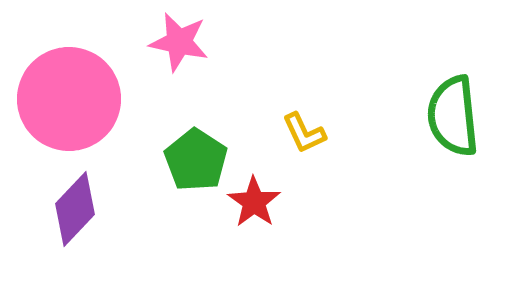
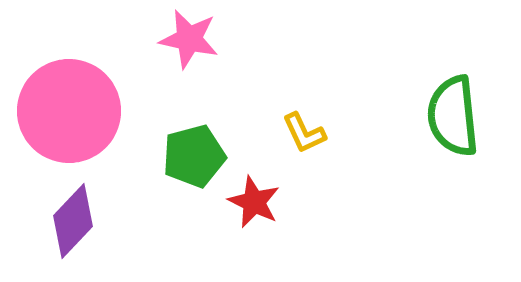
pink star: moved 10 px right, 3 px up
pink circle: moved 12 px down
green pentagon: moved 2 px left, 4 px up; rotated 24 degrees clockwise
red star: rotated 10 degrees counterclockwise
purple diamond: moved 2 px left, 12 px down
